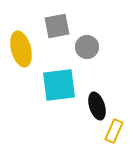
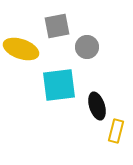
yellow ellipse: rotated 56 degrees counterclockwise
yellow rectangle: moved 2 px right; rotated 10 degrees counterclockwise
